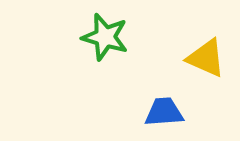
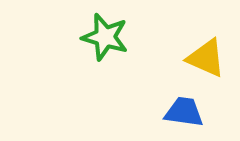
blue trapezoid: moved 20 px right; rotated 12 degrees clockwise
